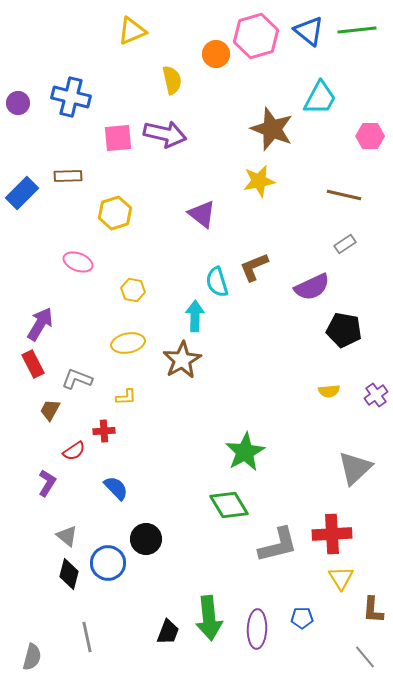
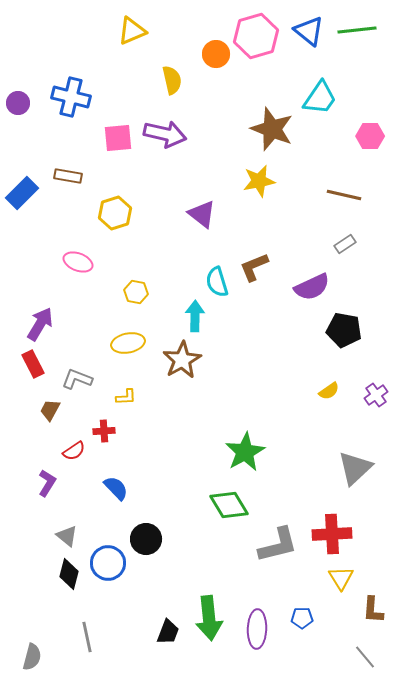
cyan trapezoid at (320, 98): rotated 6 degrees clockwise
brown rectangle at (68, 176): rotated 12 degrees clockwise
yellow hexagon at (133, 290): moved 3 px right, 2 px down
yellow semicircle at (329, 391): rotated 30 degrees counterclockwise
